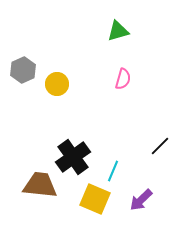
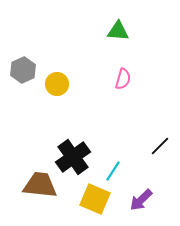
green triangle: rotated 20 degrees clockwise
cyan line: rotated 10 degrees clockwise
